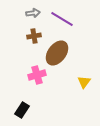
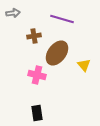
gray arrow: moved 20 px left
purple line: rotated 15 degrees counterclockwise
pink cross: rotated 30 degrees clockwise
yellow triangle: moved 17 px up; rotated 16 degrees counterclockwise
black rectangle: moved 15 px right, 3 px down; rotated 42 degrees counterclockwise
